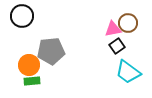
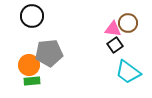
black circle: moved 10 px right
pink triangle: rotated 18 degrees clockwise
black square: moved 2 px left, 1 px up
gray pentagon: moved 2 px left, 2 px down
